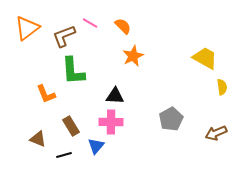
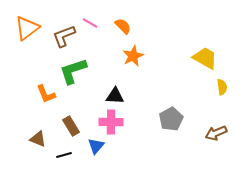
green L-shape: rotated 76 degrees clockwise
